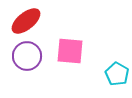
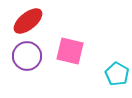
red ellipse: moved 2 px right
pink square: rotated 8 degrees clockwise
